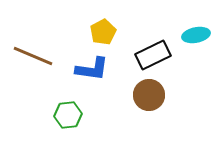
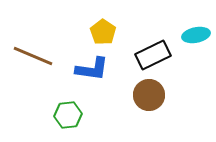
yellow pentagon: rotated 10 degrees counterclockwise
